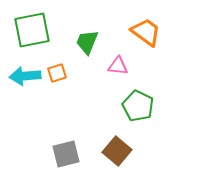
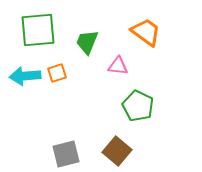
green square: moved 6 px right; rotated 6 degrees clockwise
